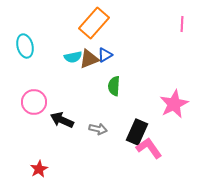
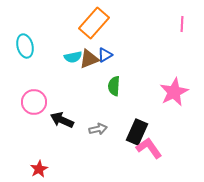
pink star: moved 12 px up
gray arrow: rotated 24 degrees counterclockwise
